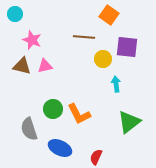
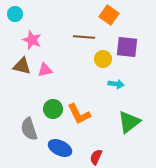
pink triangle: moved 4 px down
cyan arrow: rotated 105 degrees clockwise
